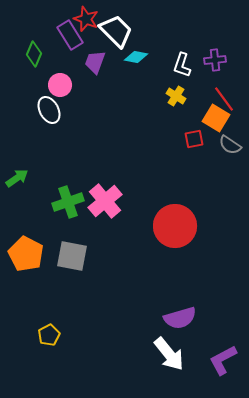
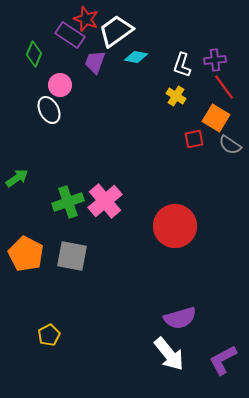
white trapezoid: rotated 81 degrees counterclockwise
purple rectangle: rotated 24 degrees counterclockwise
red line: moved 12 px up
